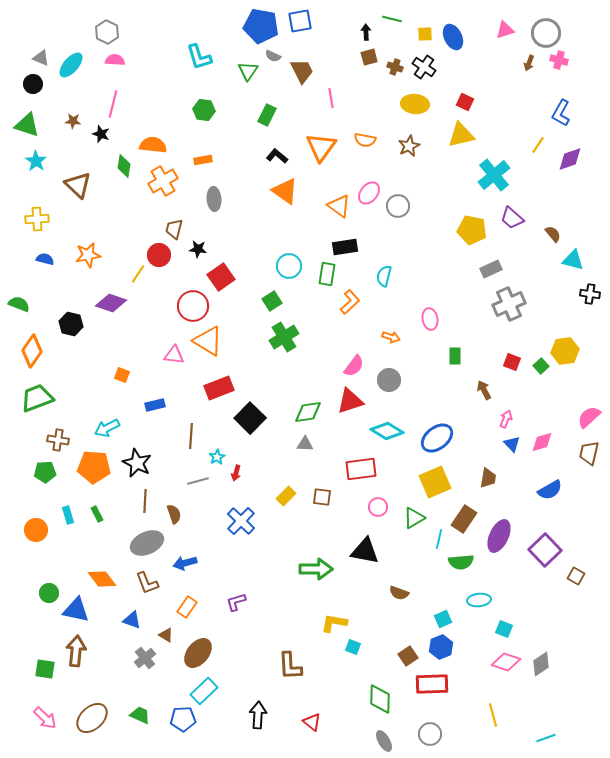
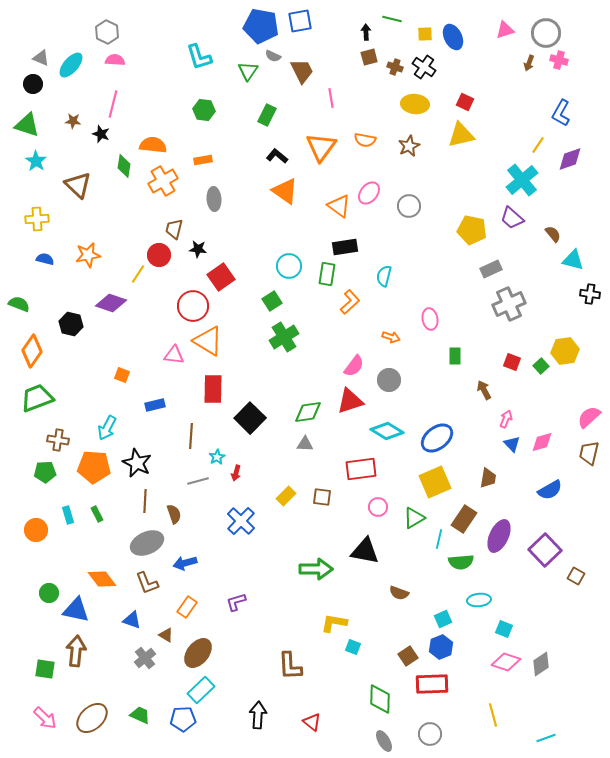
cyan cross at (494, 175): moved 28 px right, 5 px down
gray circle at (398, 206): moved 11 px right
red rectangle at (219, 388): moved 6 px left, 1 px down; rotated 68 degrees counterclockwise
cyan arrow at (107, 428): rotated 35 degrees counterclockwise
cyan rectangle at (204, 691): moved 3 px left, 1 px up
